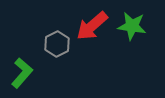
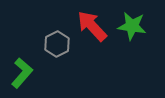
red arrow: rotated 88 degrees clockwise
